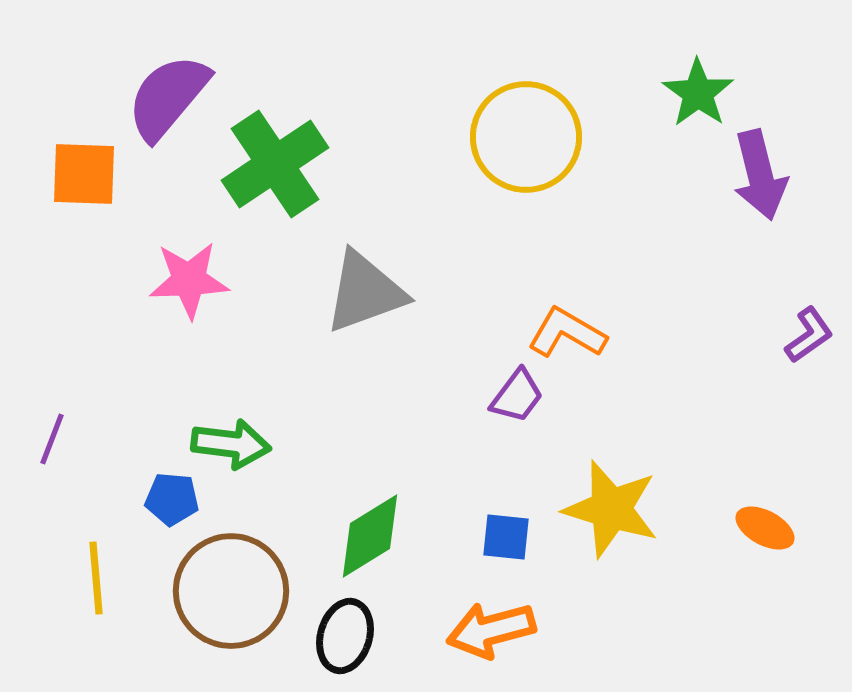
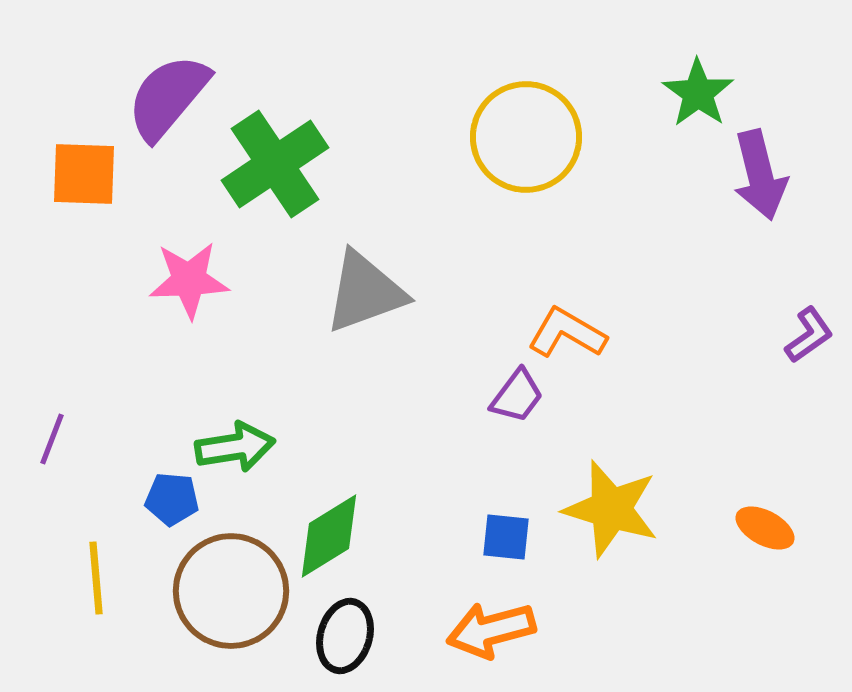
green arrow: moved 4 px right, 3 px down; rotated 16 degrees counterclockwise
green diamond: moved 41 px left
